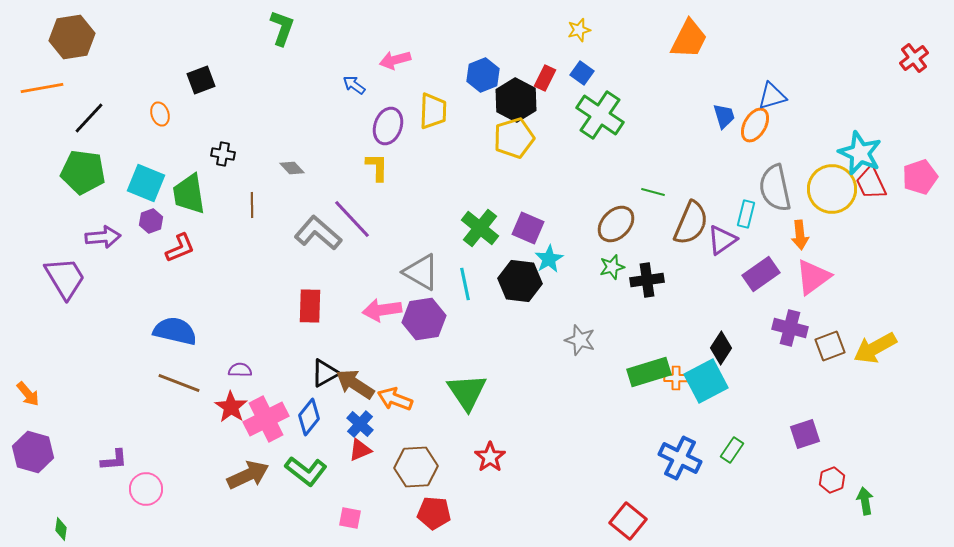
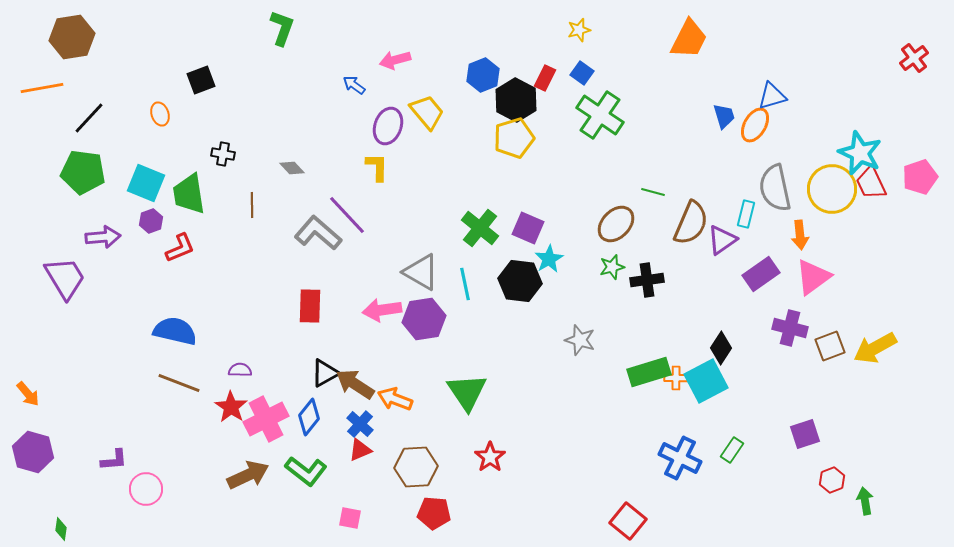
yellow trapezoid at (433, 111): moved 6 px left, 1 px down; rotated 42 degrees counterclockwise
purple line at (352, 219): moved 5 px left, 4 px up
